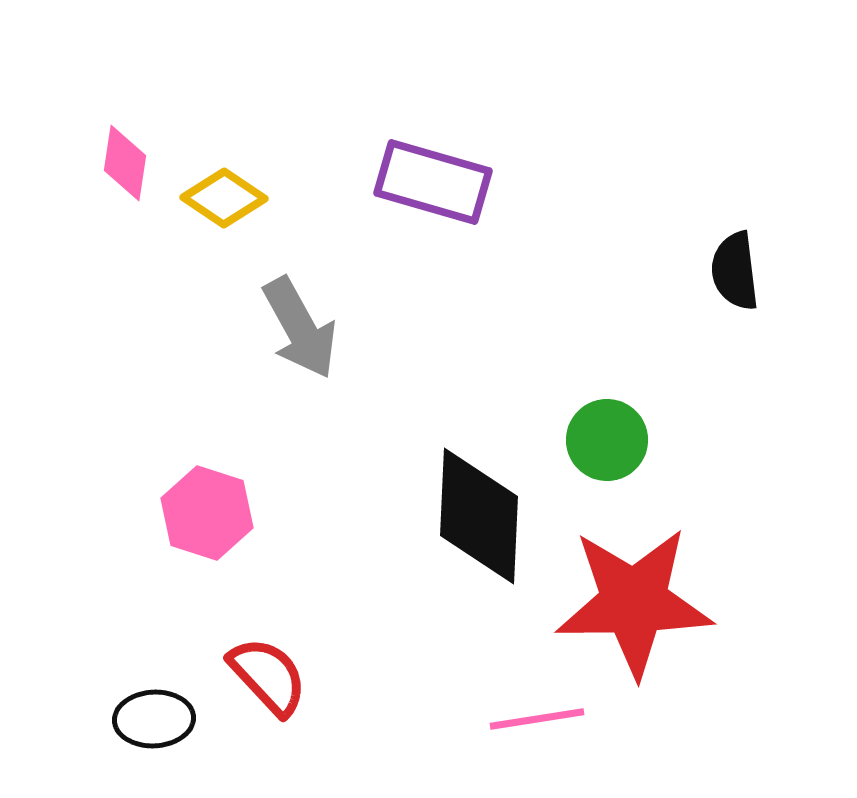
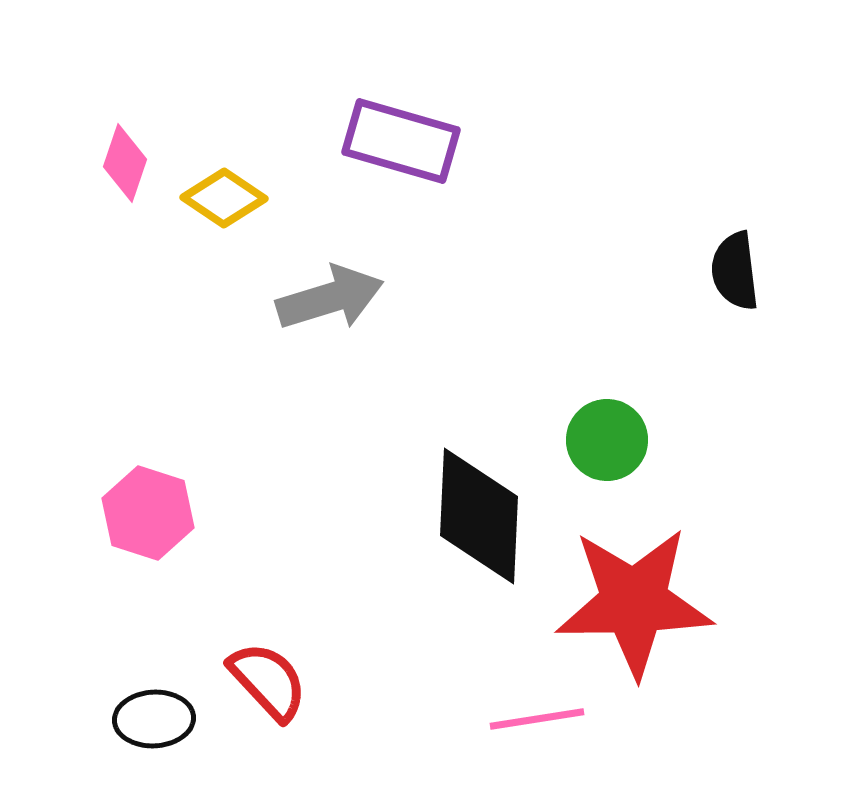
pink diamond: rotated 10 degrees clockwise
purple rectangle: moved 32 px left, 41 px up
gray arrow: moved 30 px right, 30 px up; rotated 78 degrees counterclockwise
pink hexagon: moved 59 px left
red semicircle: moved 5 px down
